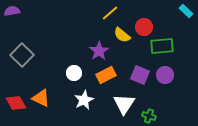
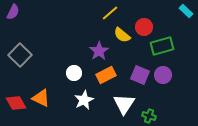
purple semicircle: moved 1 px right, 1 px down; rotated 126 degrees clockwise
green rectangle: rotated 10 degrees counterclockwise
gray square: moved 2 px left
purple circle: moved 2 px left
